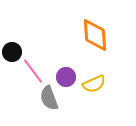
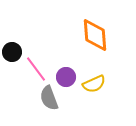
pink line: moved 3 px right, 2 px up
